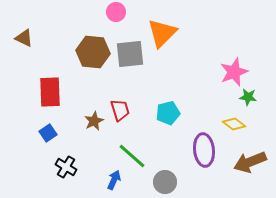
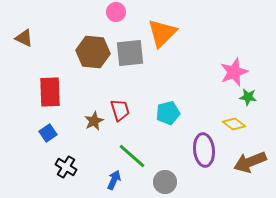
gray square: moved 1 px up
